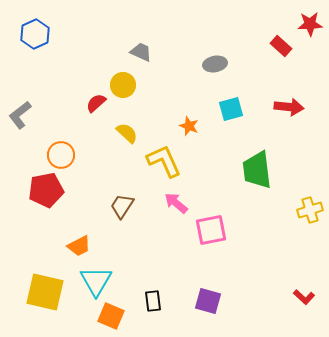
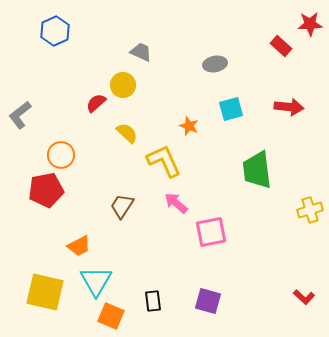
blue hexagon: moved 20 px right, 3 px up
pink square: moved 2 px down
